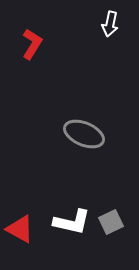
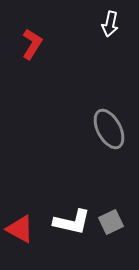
gray ellipse: moved 25 px right, 5 px up; rotated 39 degrees clockwise
